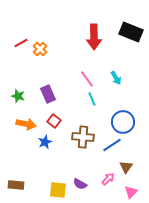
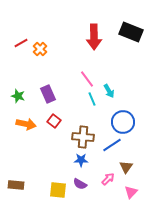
cyan arrow: moved 7 px left, 13 px down
blue star: moved 36 px right, 18 px down; rotated 24 degrees clockwise
